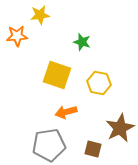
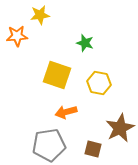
green star: moved 3 px right, 1 px down
